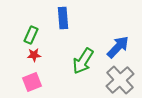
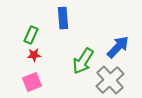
gray cross: moved 10 px left
